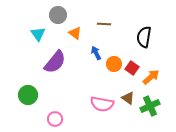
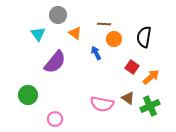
orange circle: moved 25 px up
red square: moved 1 px up
